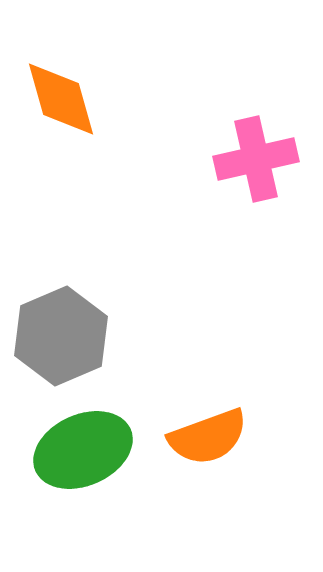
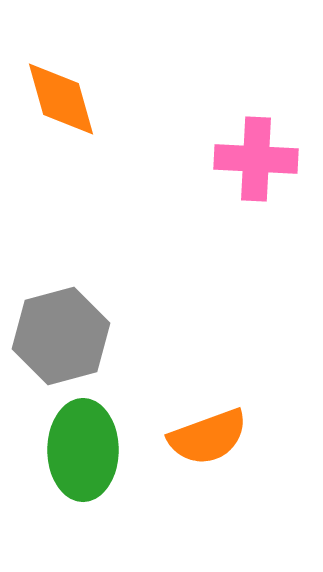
pink cross: rotated 16 degrees clockwise
gray hexagon: rotated 8 degrees clockwise
green ellipse: rotated 66 degrees counterclockwise
